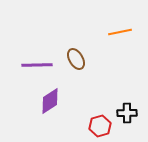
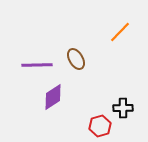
orange line: rotated 35 degrees counterclockwise
purple diamond: moved 3 px right, 4 px up
black cross: moved 4 px left, 5 px up
